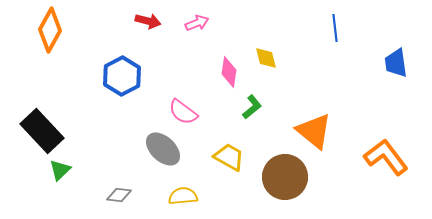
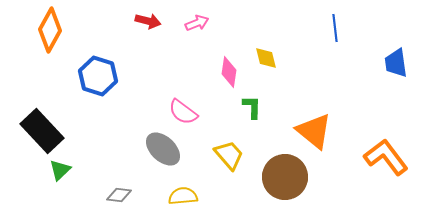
blue hexagon: moved 24 px left; rotated 15 degrees counterclockwise
green L-shape: rotated 50 degrees counterclockwise
yellow trapezoid: moved 2 px up; rotated 20 degrees clockwise
